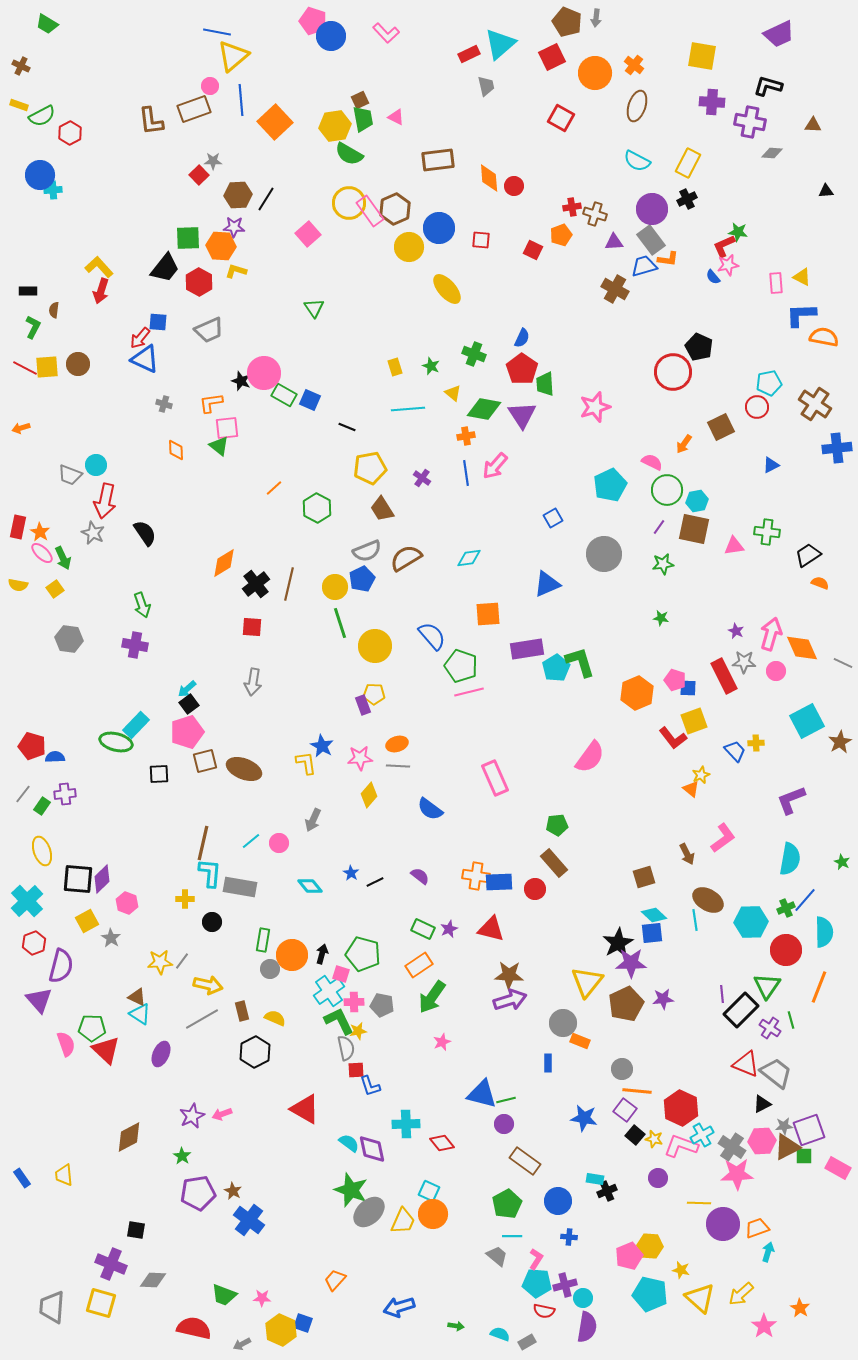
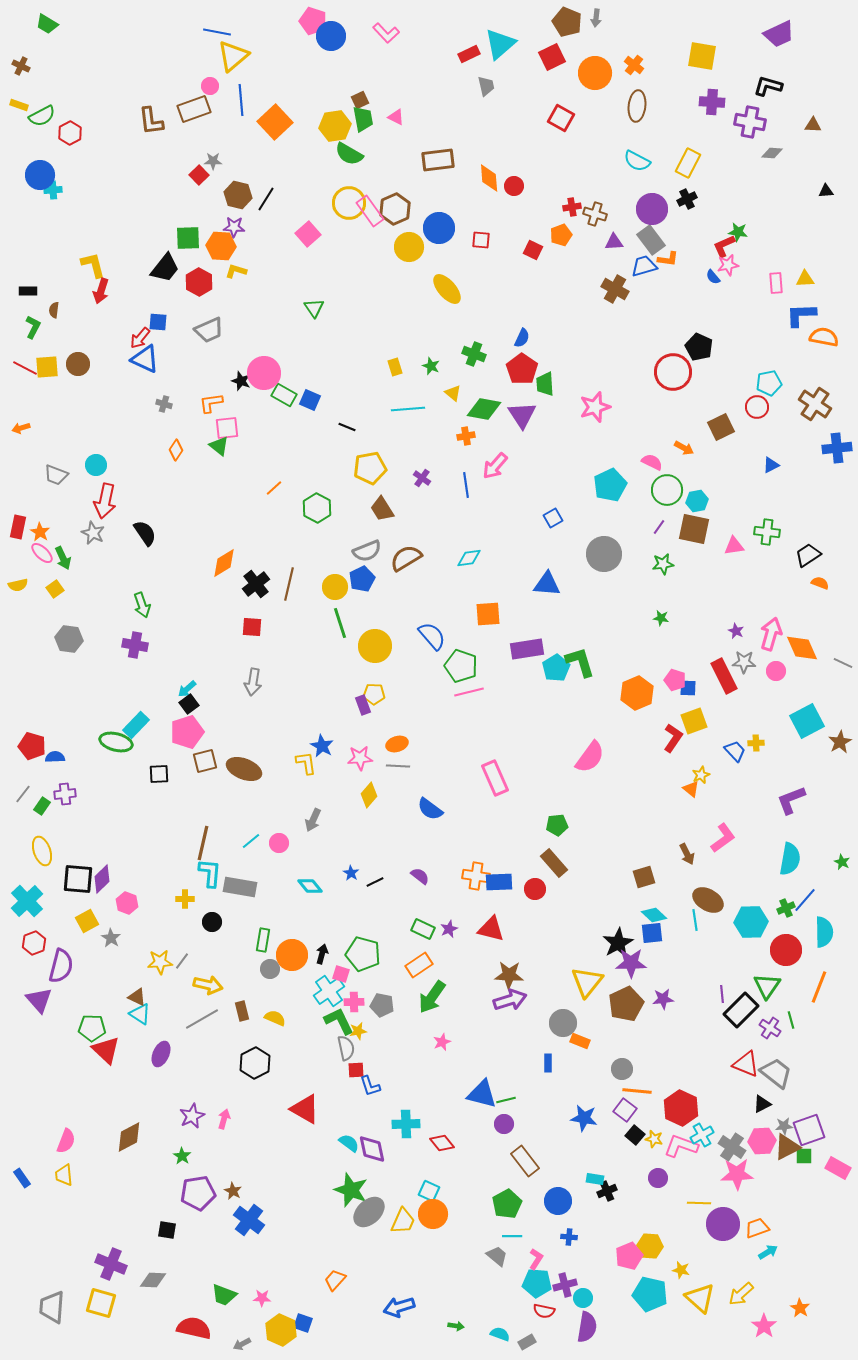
brown ellipse at (637, 106): rotated 12 degrees counterclockwise
brown hexagon at (238, 195): rotated 16 degrees clockwise
yellow L-shape at (99, 267): moved 6 px left, 2 px up; rotated 28 degrees clockwise
yellow triangle at (802, 277): moved 3 px right, 2 px down; rotated 30 degrees counterclockwise
orange arrow at (684, 444): moved 4 px down; rotated 96 degrees counterclockwise
orange diamond at (176, 450): rotated 35 degrees clockwise
blue line at (466, 473): moved 12 px down
gray trapezoid at (70, 475): moved 14 px left
blue triangle at (547, 584): rotated 28 degrees clockwise
yellow semicircle at (18, 585): rotated 24 degrees counterclockwise
red L-shape at (673, 738): rotated 108 degrees counterclockwise
pink semicircle at (66, 1044): moved 97 px down; rotated 40 degrees clockwise
black hexagon at (255, 1052): moved 11 px down
pink arrow at (222, 1114): moved 2 px right, 5 px down; rotated 126 degrees clockwise
brown rectangle at (525, 1161): rotated 16 degrees clockwise
black square at (136, 1230): moved 31 px right
cyan arrow at (768, 1252): rotated 42 degrees clockwise
